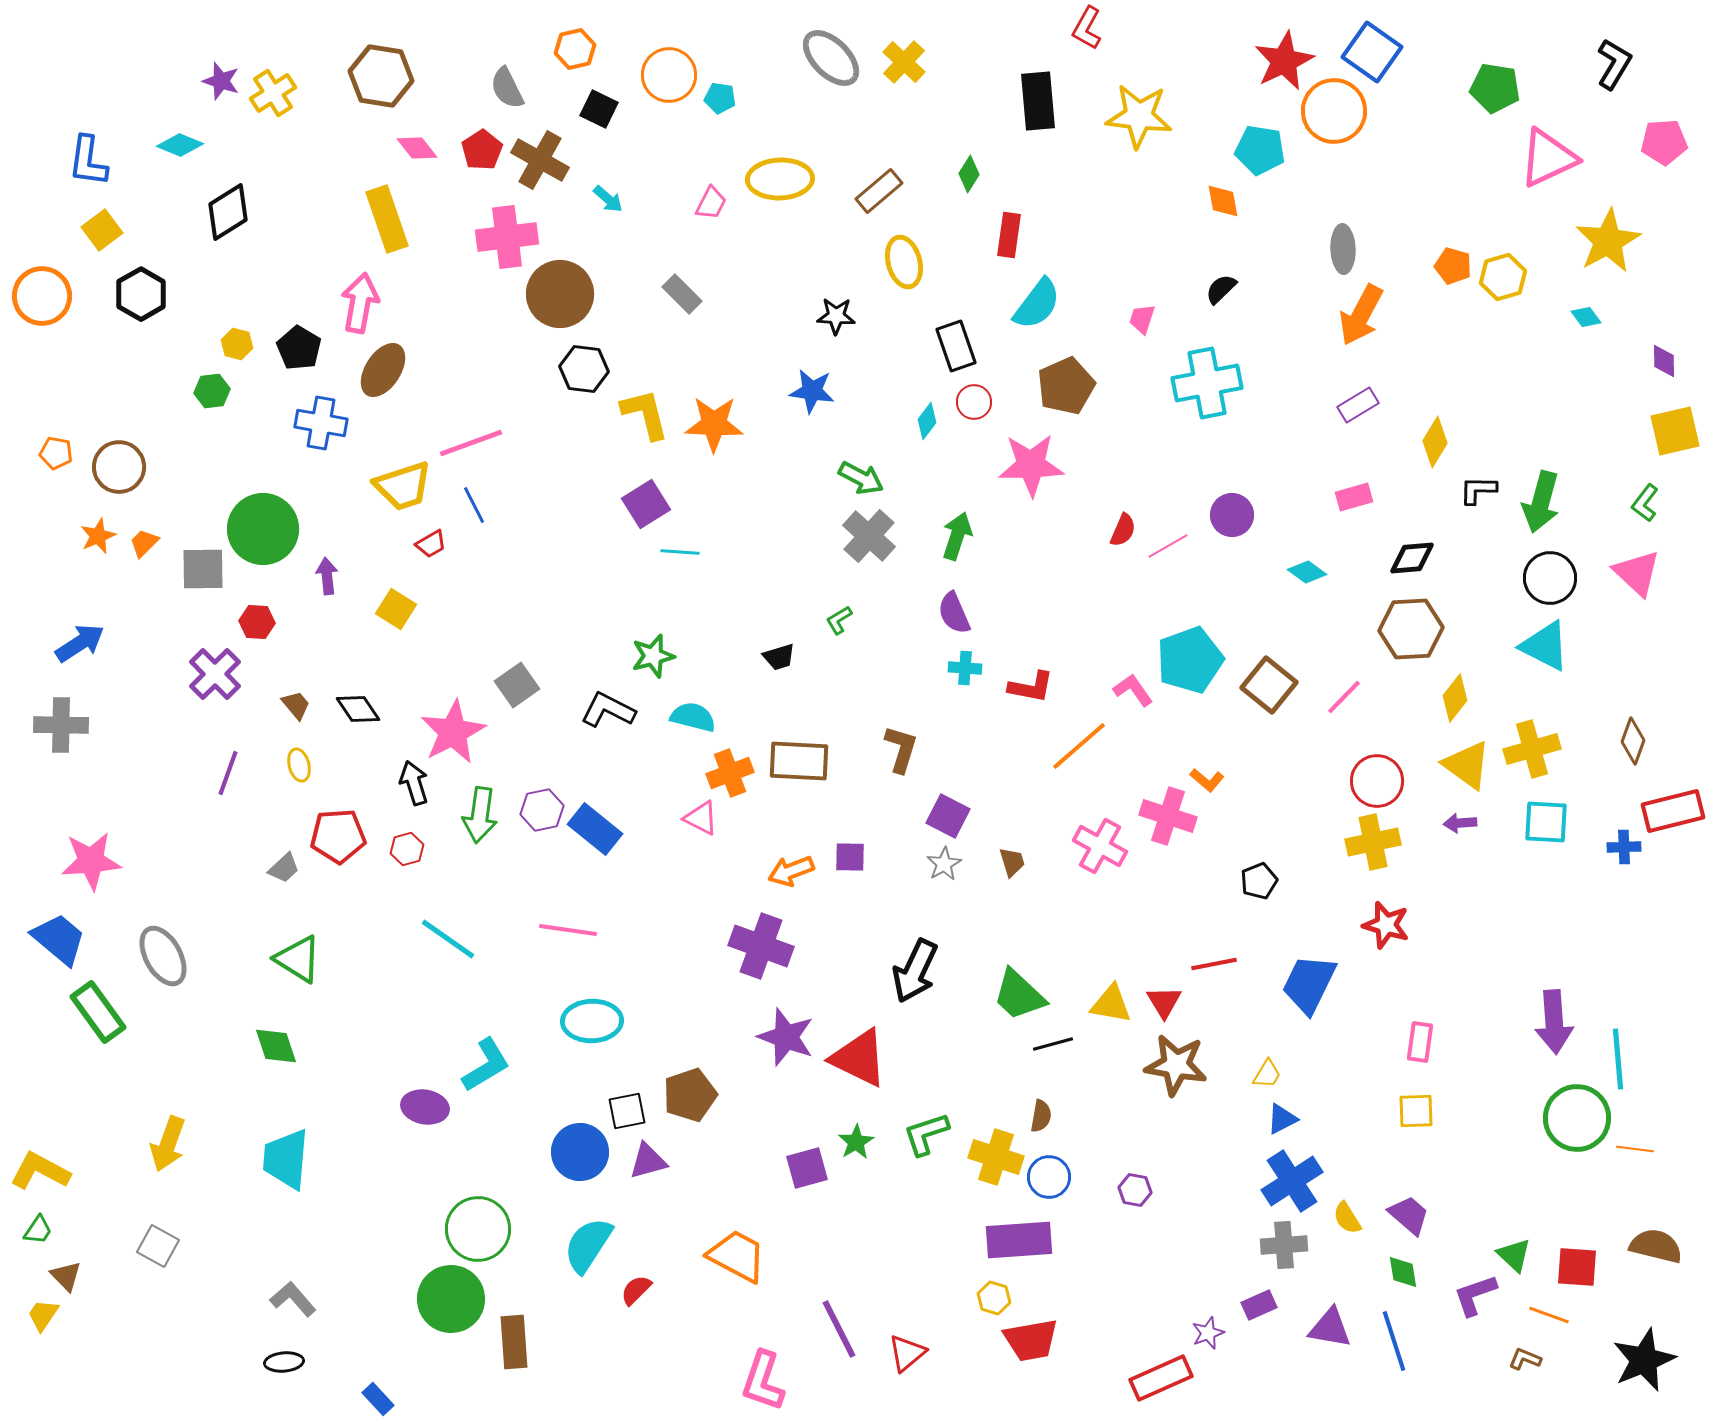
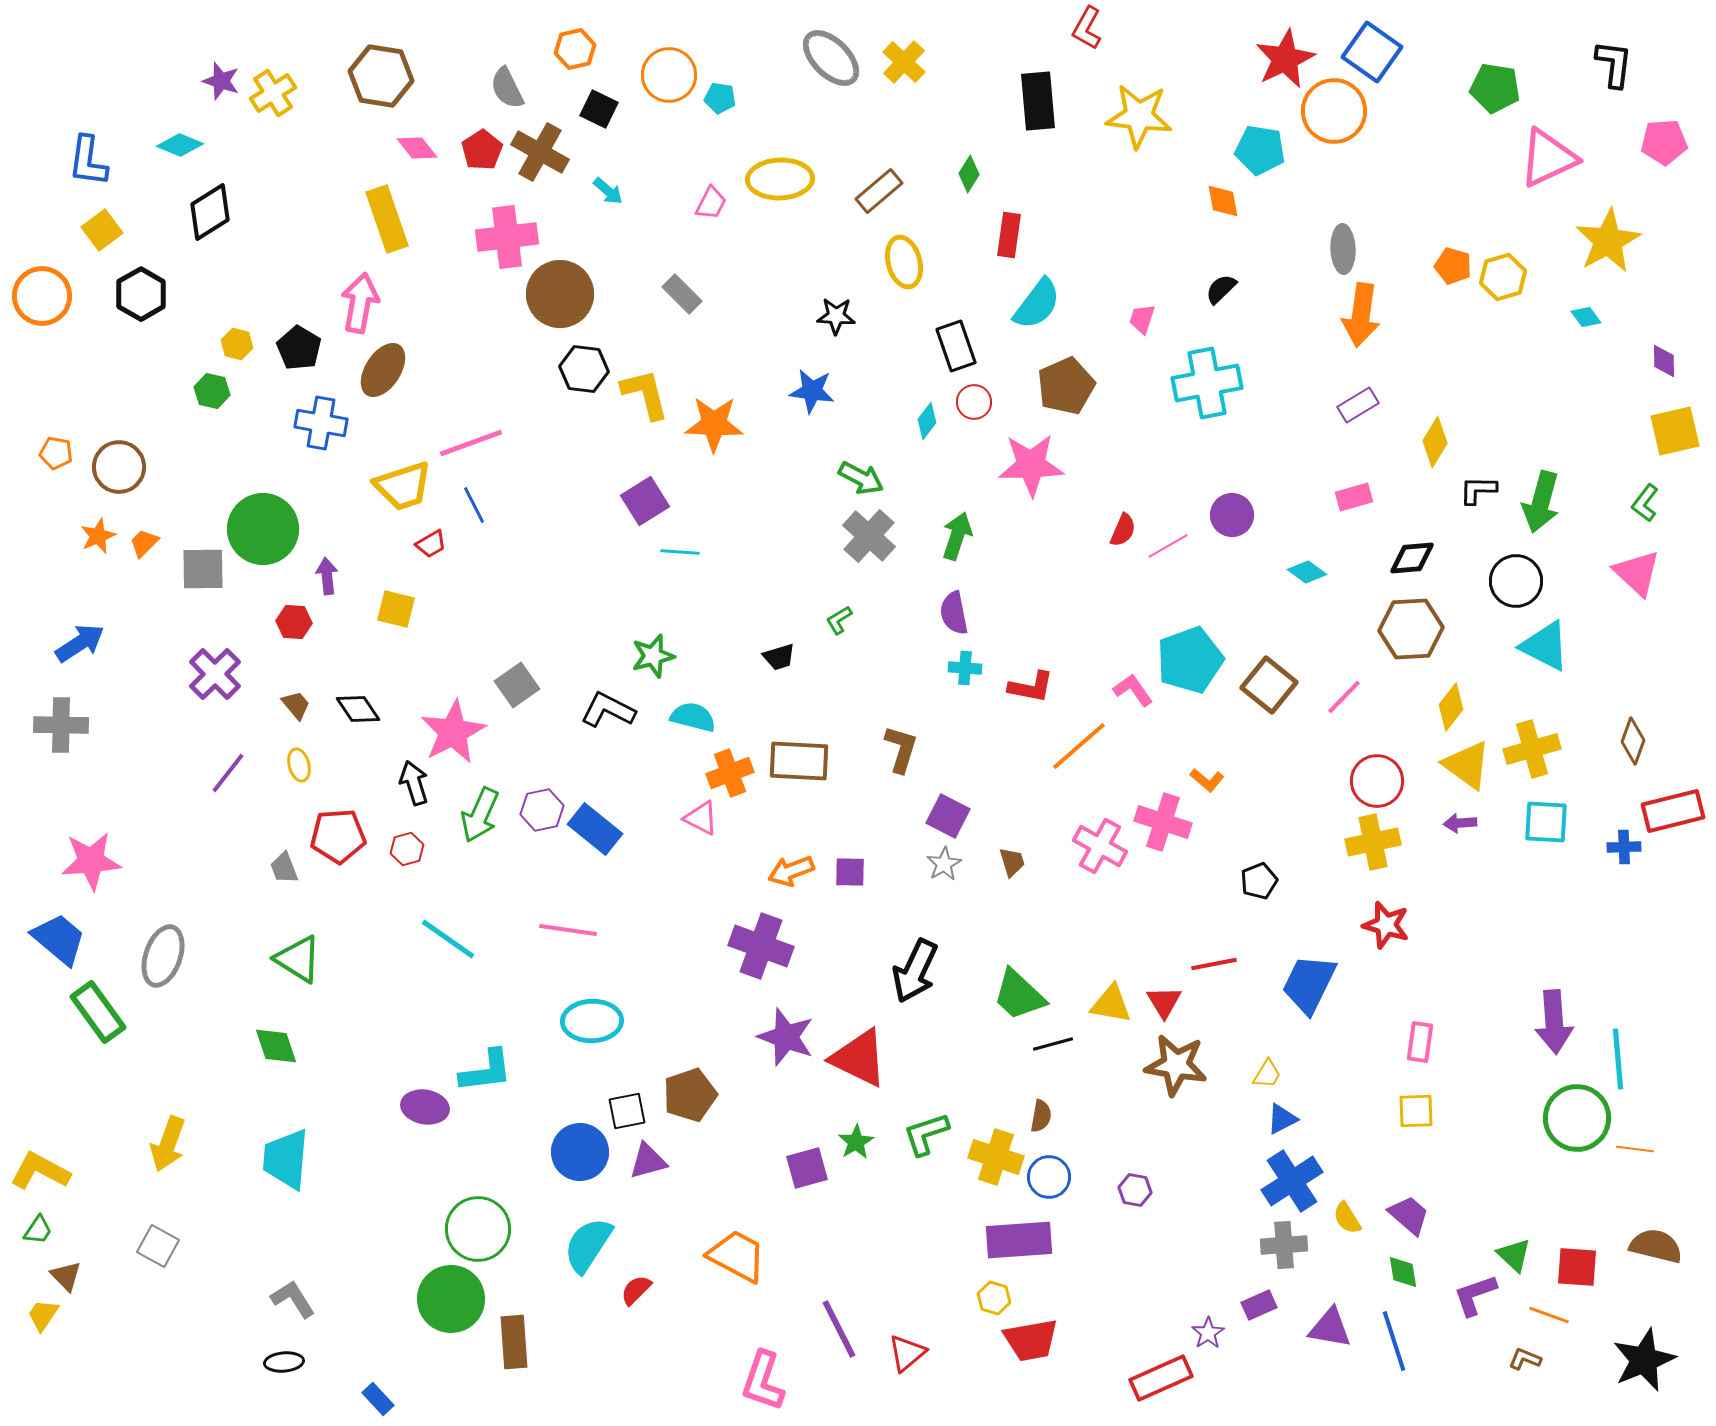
red star at (1284, 61): moved 1 px right, 2 px up
black L-shape at (1614, 64): rotated 24 degrees counterclockwise
brown cross at (540, 160): moved 8 px up
cyan arrow at (608, 199): moved 8 px up
black diamond at (228, 212): moved 18 px left
orange arrow at (1361, 315): rotated 20 degrees counterclockwise
green hexagon at (212, 391): rotated 20 degrees clockwise
yellow L-shape at (645, 414): moved 20 px up
purple square at (646, 504): moved 1 px left, 3 px up
black circle at (1550, 578): moved 34 px left, 3 px down
yellow square at (396, 609): rotated 18 degrees counterclockwise
purple semicircle at (954, 613): rotated 12 degrees clockwise
red hexagon at (257, 622): moved 37 px right
yellow diamond at (1455, 698): moved 4 px left, 9 px down
purple line at (228, 773): rotated 18 degrees clockwise
green arrow at (480, 815): rotated 16 degrees clockwise
pink cross at (1168, 816): moved 5 px left, 6 px down
purple square at (850, 857): moved 15 px down
gray trapezoid at (284, 868): rotated 112 degrees clockwise
gray ellipse at (163, 956): rotated 48 degrees clockwise
cyan L-shape at (486, 1065): moved 6 px down; rotated 24 degrees clockwise
gray L-shape at (293, 1299): rotated 9 degrees clockwise
purple star at (1208, 1333): rotated 12 degrees counterclockwise
